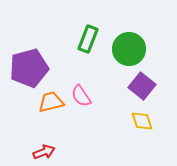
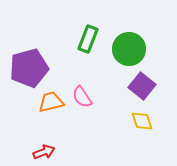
pink semicircle: moved 1 px right, 1 px down
